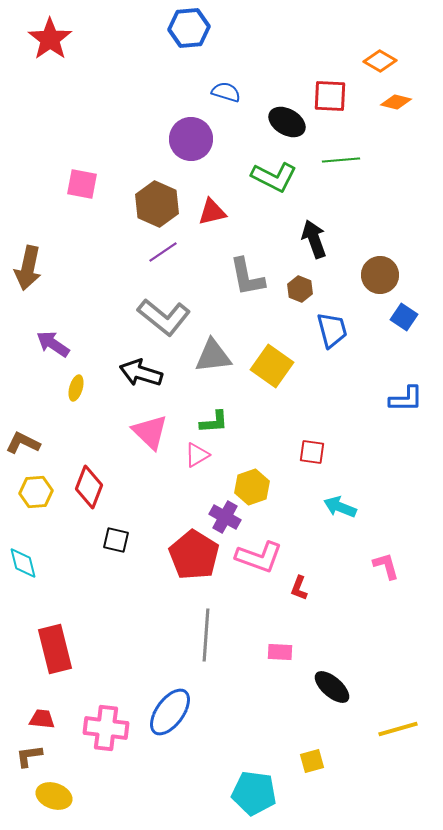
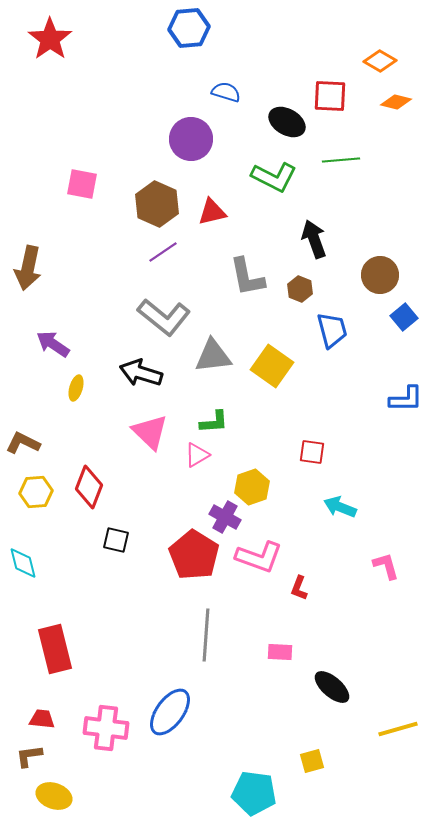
blue square at (404, 317): rotated 16 degrees clockwise
